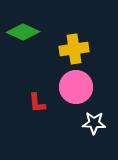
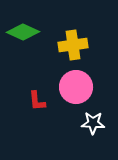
yellow cross: moved 1 px left, 4 px up
red L-shape: moved 2 px up
white star: moved 1 px left
